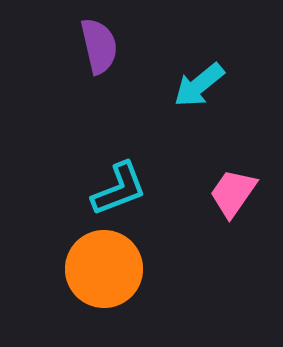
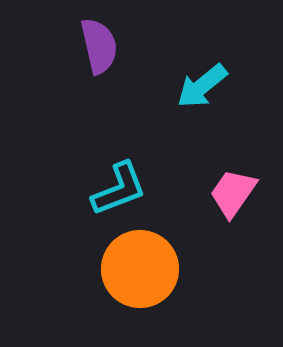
cyan arrow: moved 3 px right, 1 px down
orange circle: moved 36 px right
